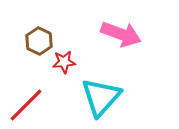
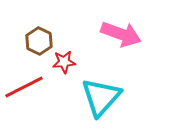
red line: moved 2 px left, 18 px up; rotated 18 degrees clockwise
